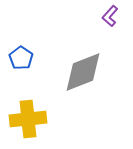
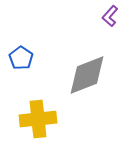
gray diamond: moved 4 px right, 3 px down
yellow cross: moved 10 px right
